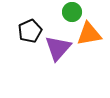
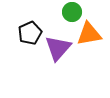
black pentagon: moved 2 px down
